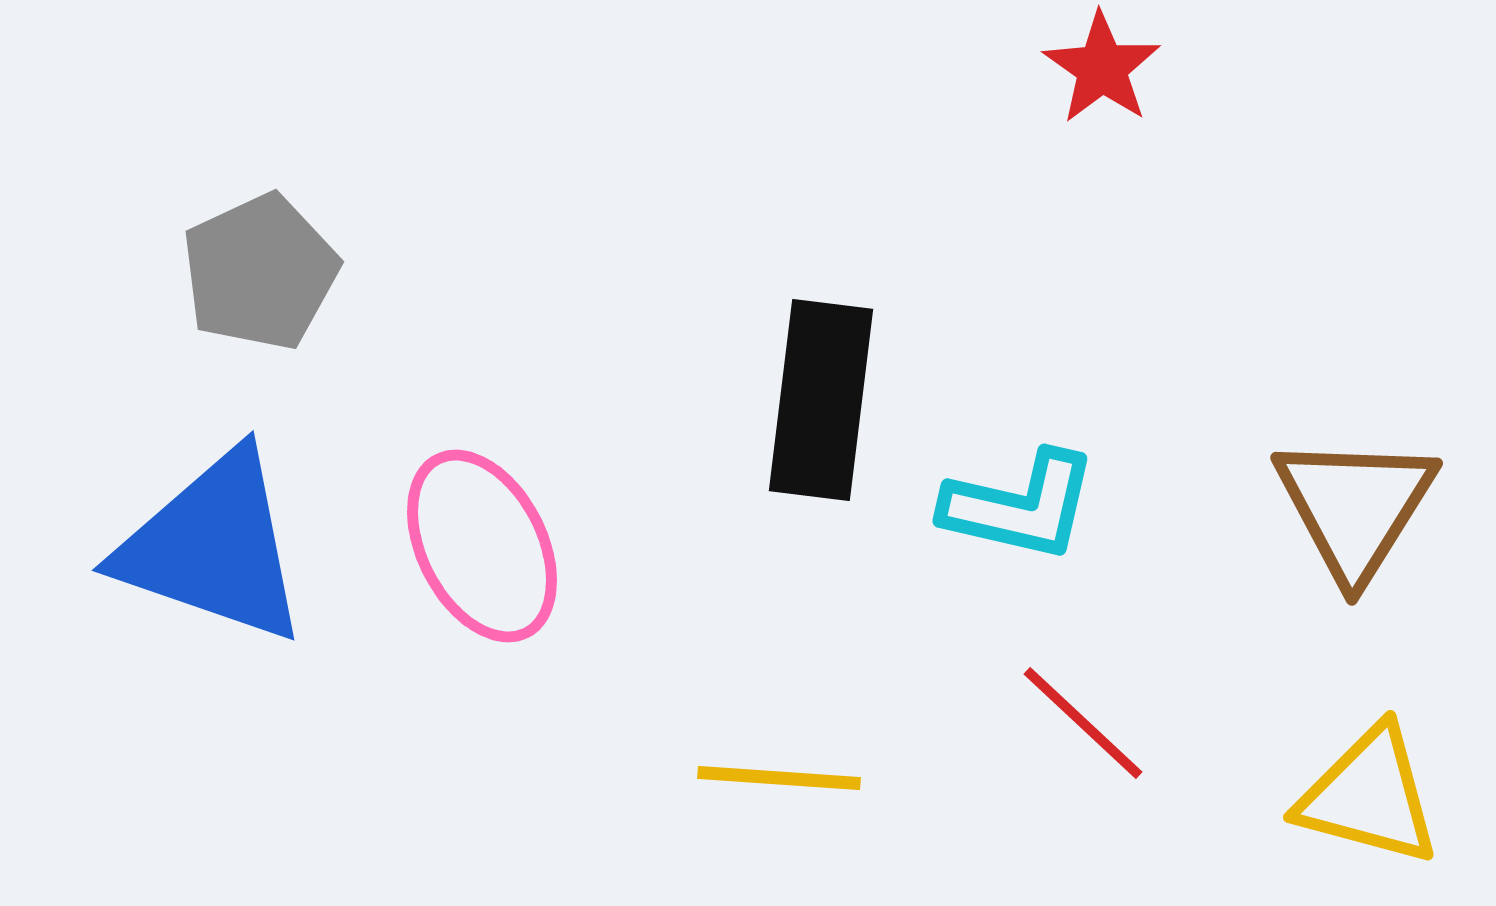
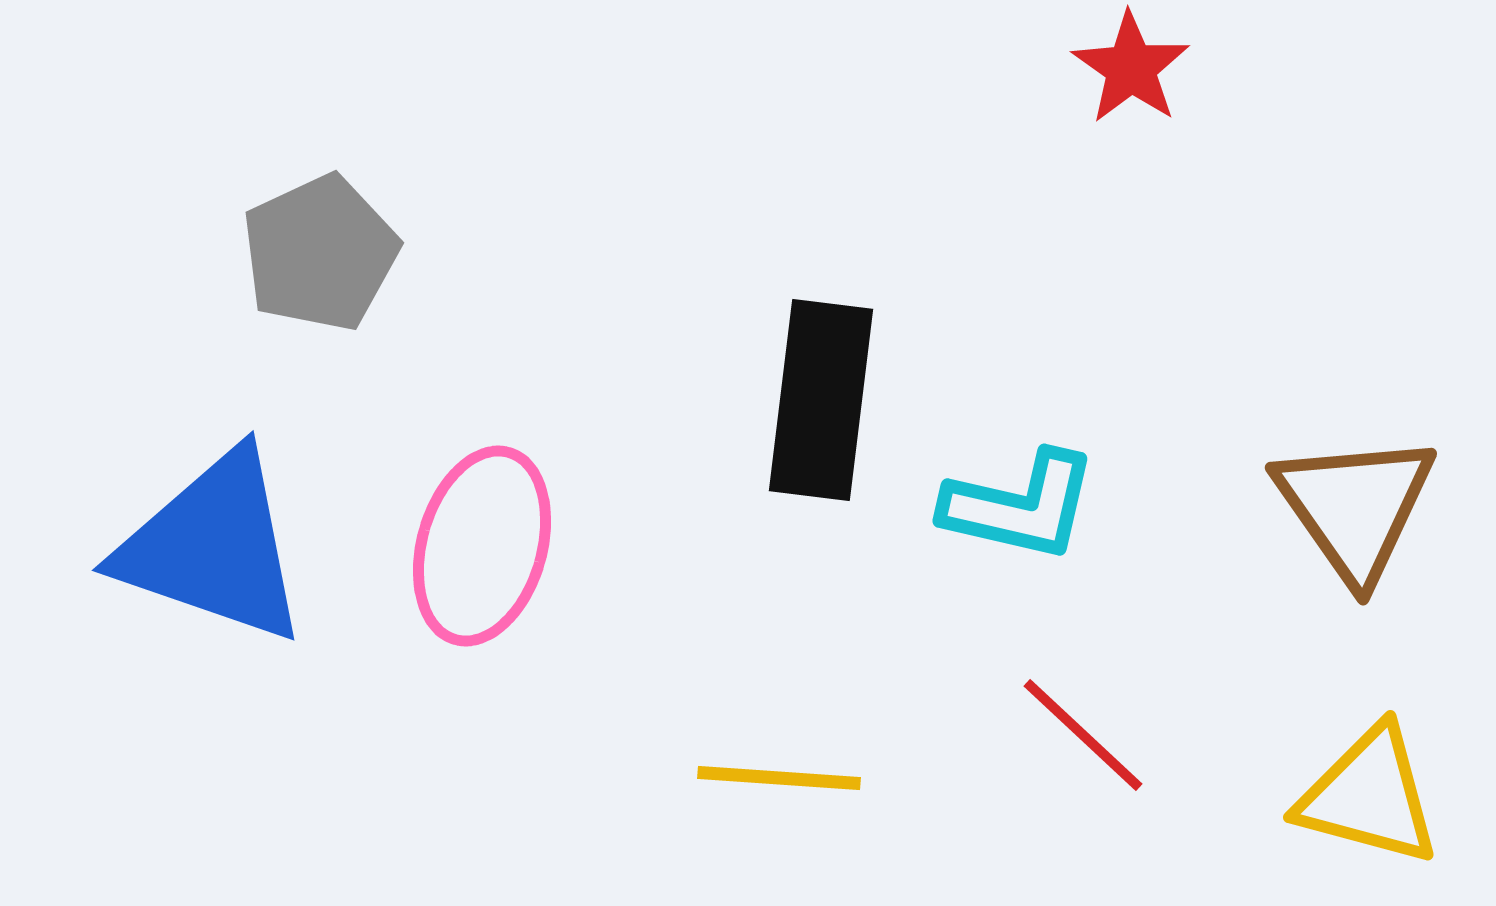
red star: moved 29 px right
gray pentagon: moved 60 px right, 19 px up
brown triangle: rotated 7 degrees counterclockwise
pink ellipse: rotated 43 degrees clockwise
red line: moved 12 px down
